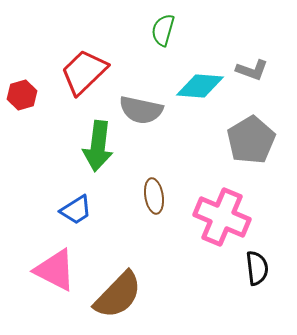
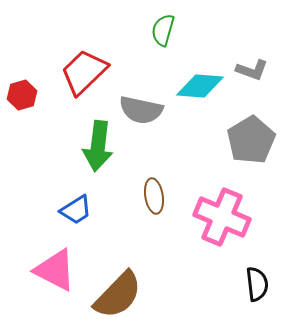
black semicircle: moved 16 px down
